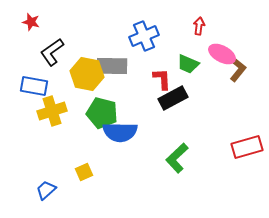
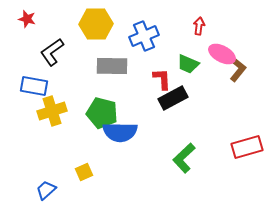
red star: moved 4 px left, 3 px up
yellow hexagon: moved 9 px right, 50 px up; rotated 12 degrees counterclockwise
green L-shape: moved 7 px right
